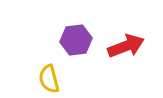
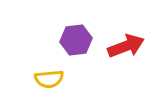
yellow semicircle: rotated 80 degrees counterclockwise
